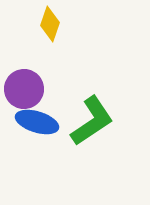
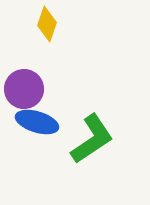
yellow diamond: moved 3 px left
green L-shape: moved 18 px down
